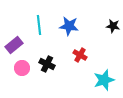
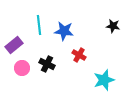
blue star: moved 5 px left, 5 px down
red cross: moved 1 px left
